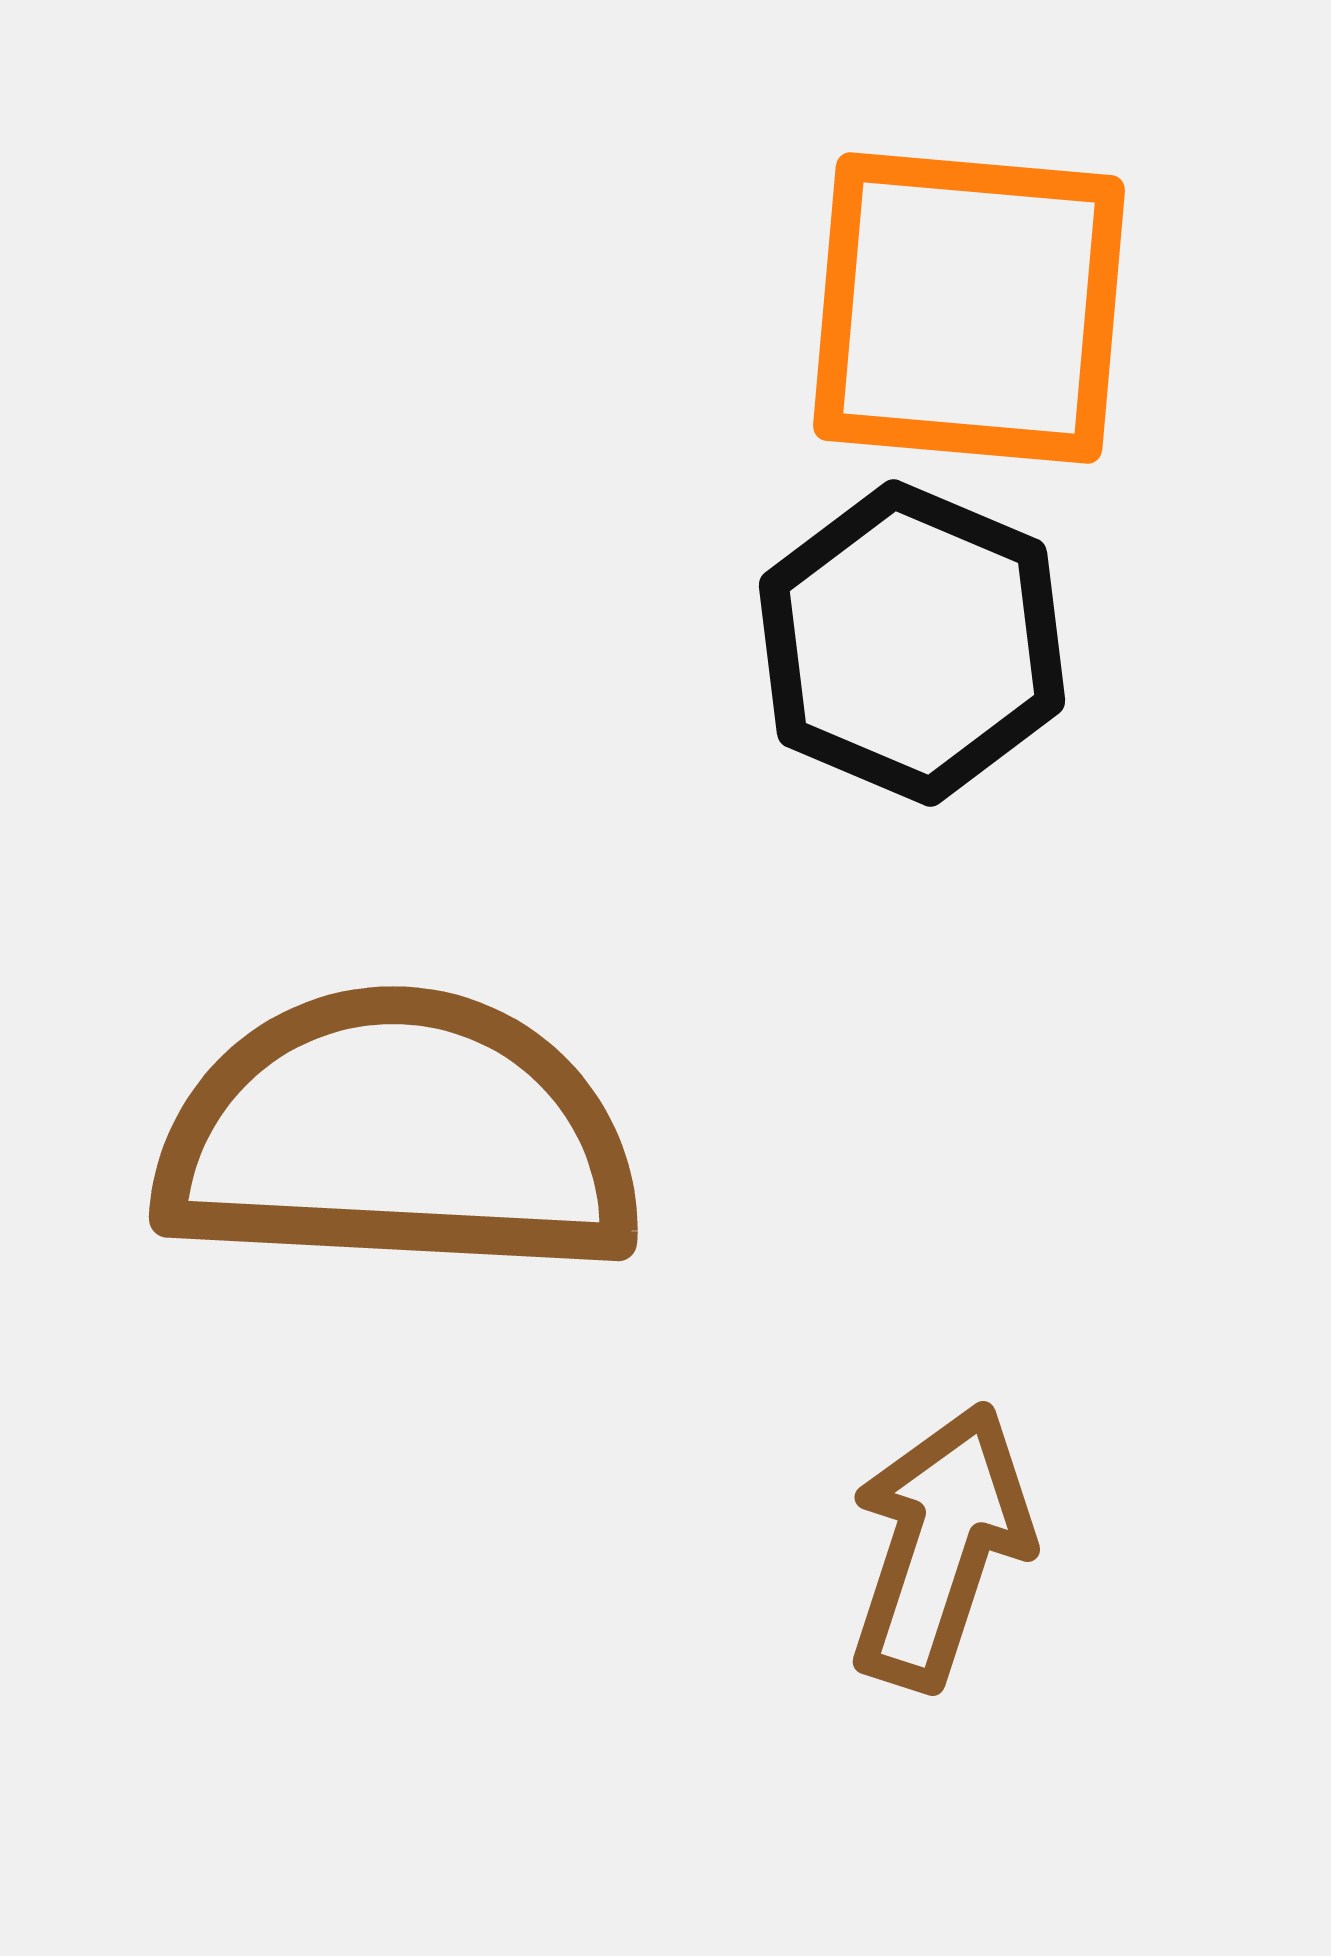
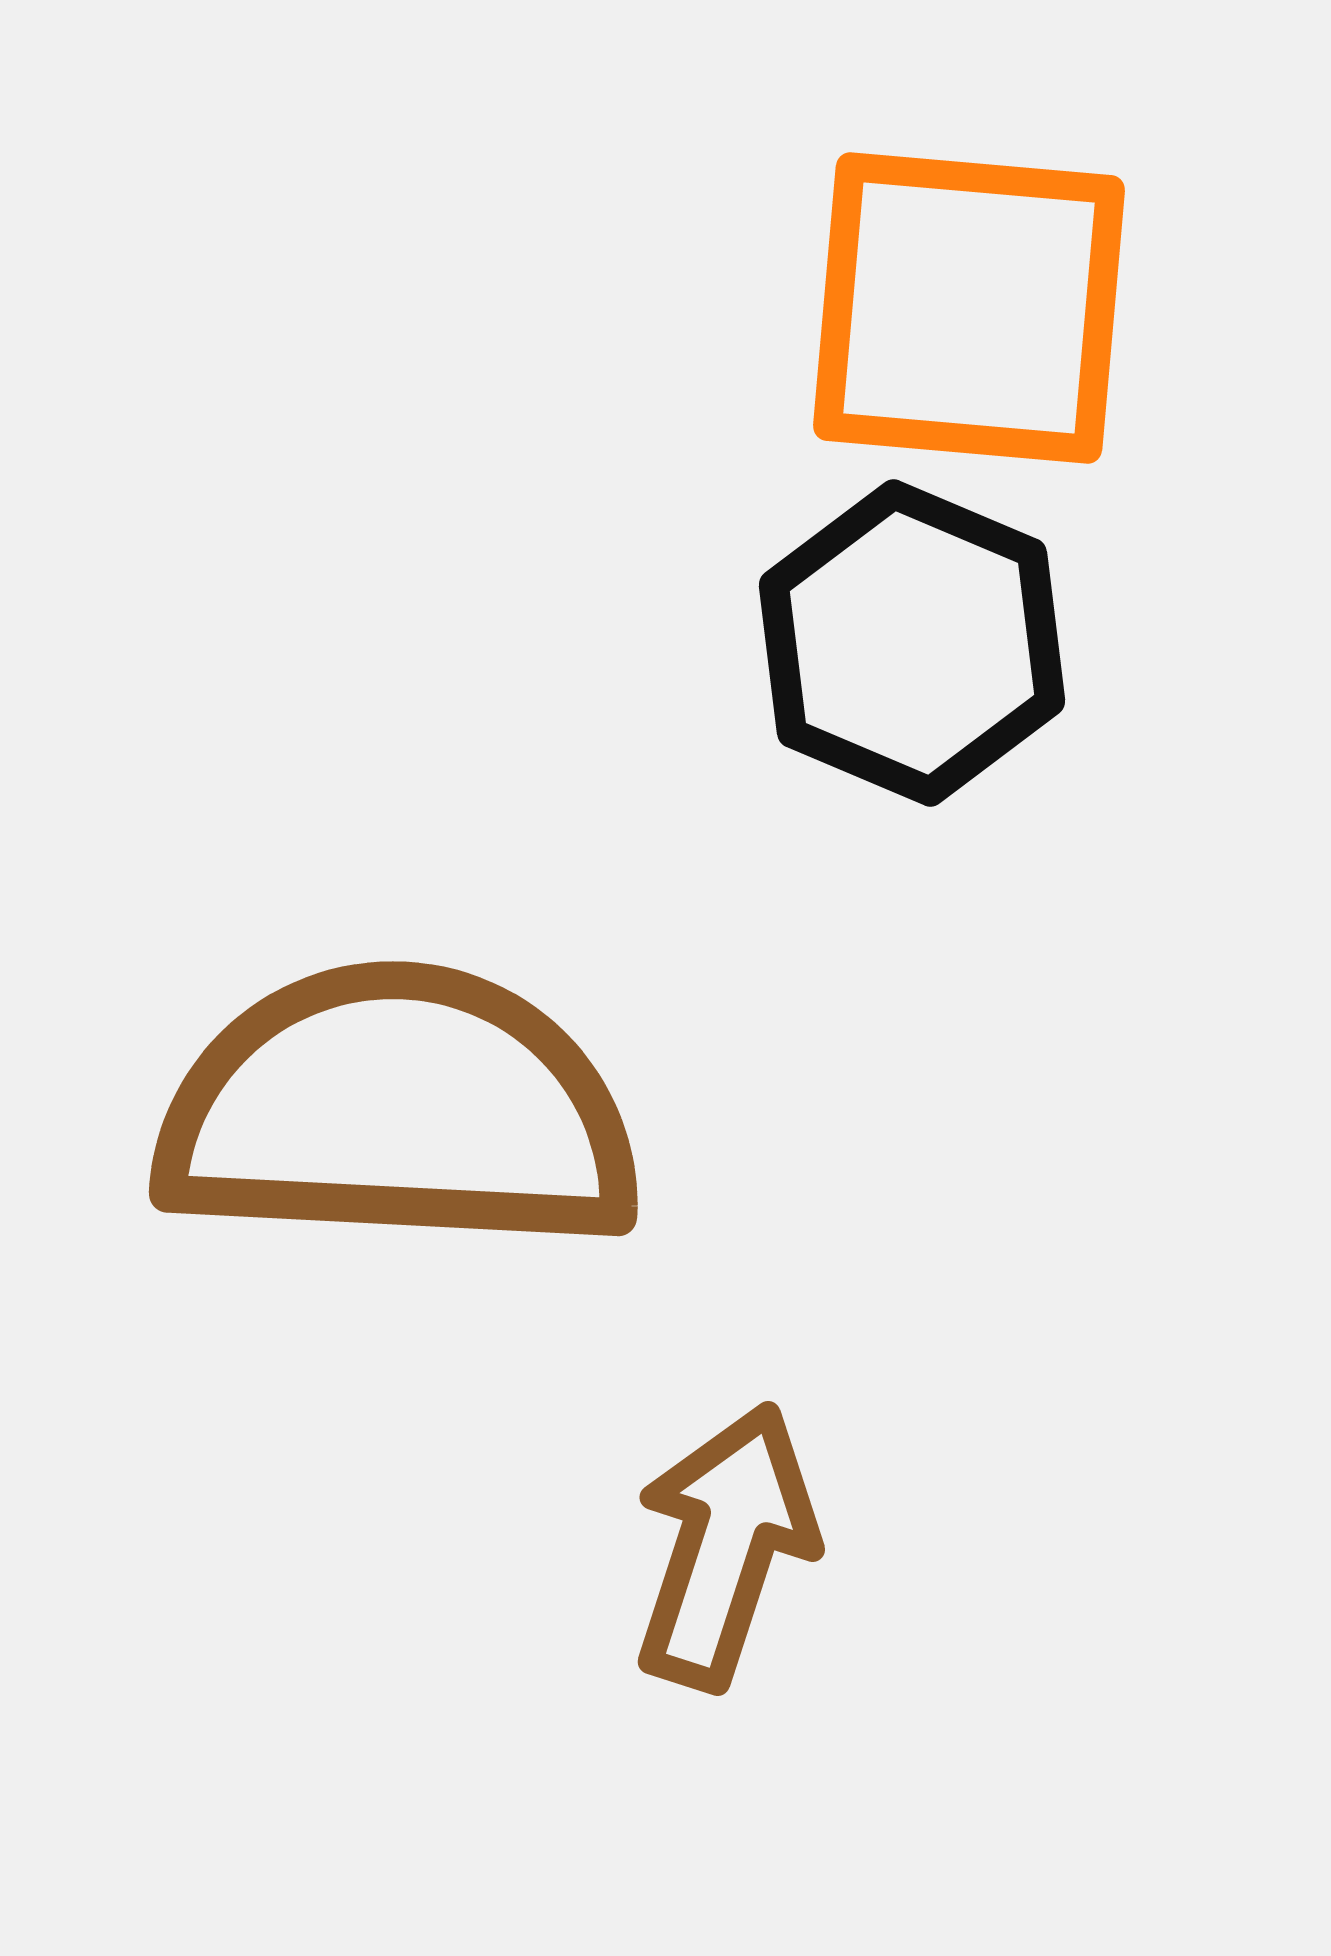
brown semicircle: moved 25 px up
brown arrow: moved 215 px left
